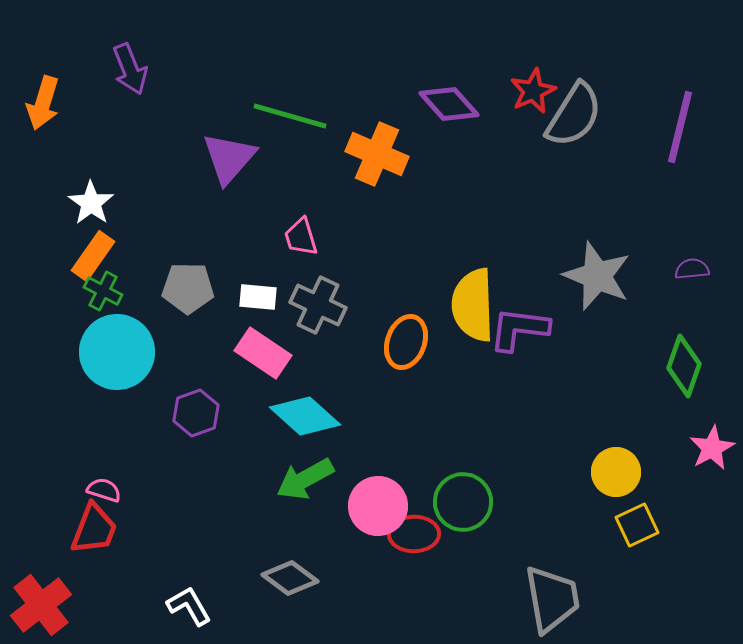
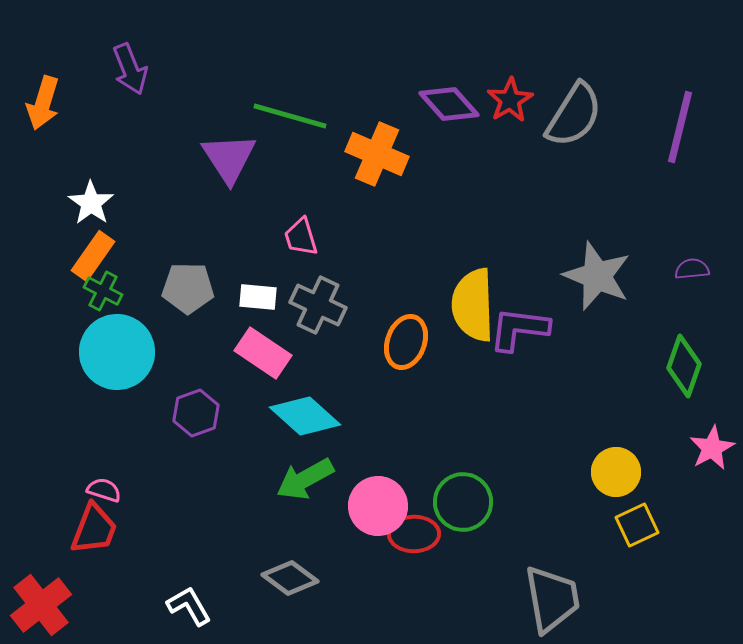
red star: moved 23 px left, 9 px down; rotated 6 degrees counterclockwise
purple triangle: rotated 14 degrees counterclockwise
